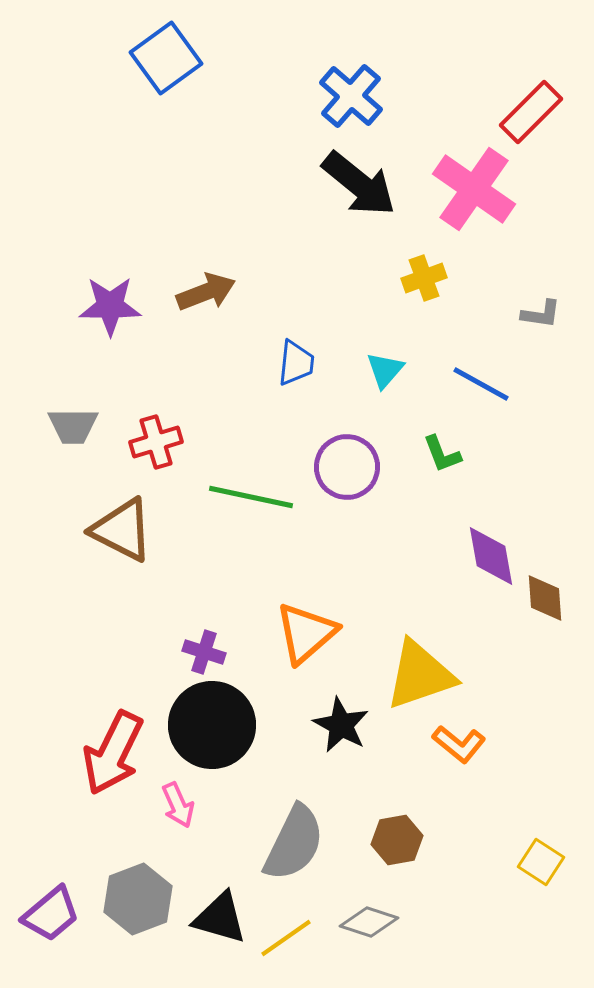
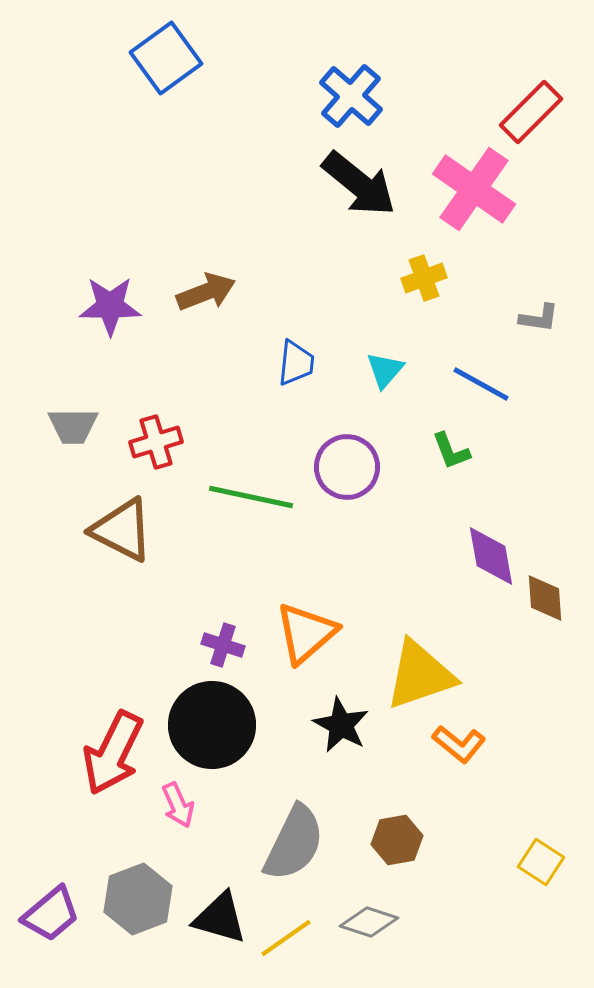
gray L-shape: moved 2 px left, 4 px down
green L-shape: moved 9 px right, 3 px up
purple cross: moved 19 px right, 7 px up
